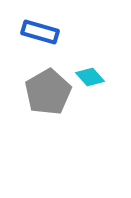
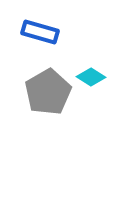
cyan diamond: moved 1 px right; rotated 16 degrees counterclockwise
